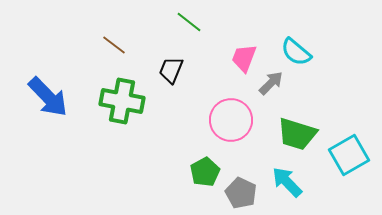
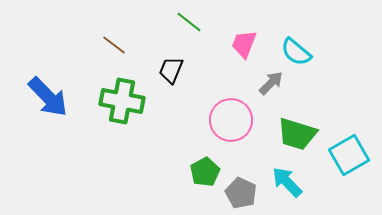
pink trapezoid: moved 14 px up
